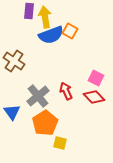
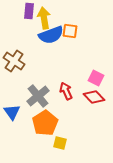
yellow arrow: moved 1 px left, 1 px down
orange square: rotated 21 degrees counterclockwise
